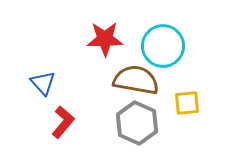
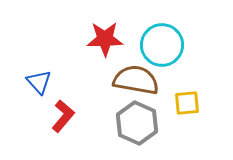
cyan circle: moved 1 px left, 1 px up
blue triangle: moved 4 px left, 1 px up
red L-shape: moved 6 px up
